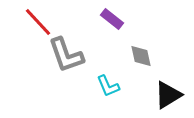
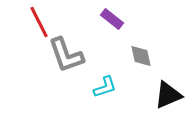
red line: moved 1 px right; rotated 16 degrees clockwise
cyan L-shape: moved 3 px left, 1 px down; rotated 85 degrees counterclockwise
black triangle: rotated 8 degrees clockwise
